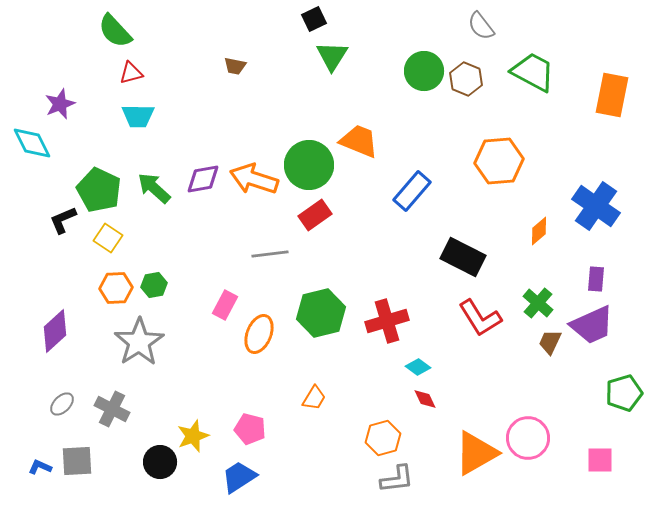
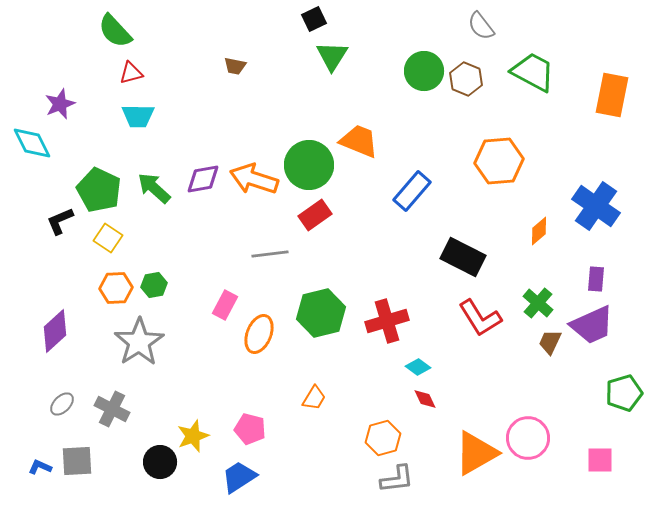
black L-shape at (63, 220): moved 3 px left, 1 px down
